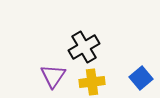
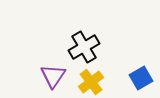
blue square: rotated 10 degrees clockwise
yellow cross: moved 1 px left; rotated 30 degrees counterclockwise
